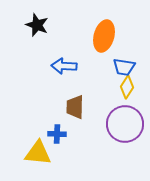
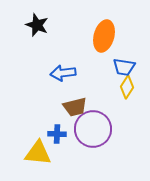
blue arrow: moved 1 px left, 7 px down; rotated 10 degrees counterclockwise
brown trapezoid: rotated 105 degrees counterclockwise
purple circle: moved 32 px left, 5 px down
